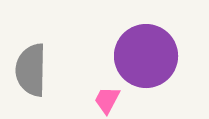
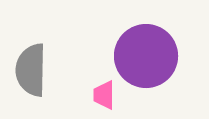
pink trapezoid: moved 3 px left, 5 px up; rotated 28 degrees counterclockwise
